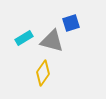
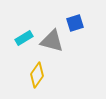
blue square: moved 4 px right
yellow diamond: moved 6 px left, 2 px down
